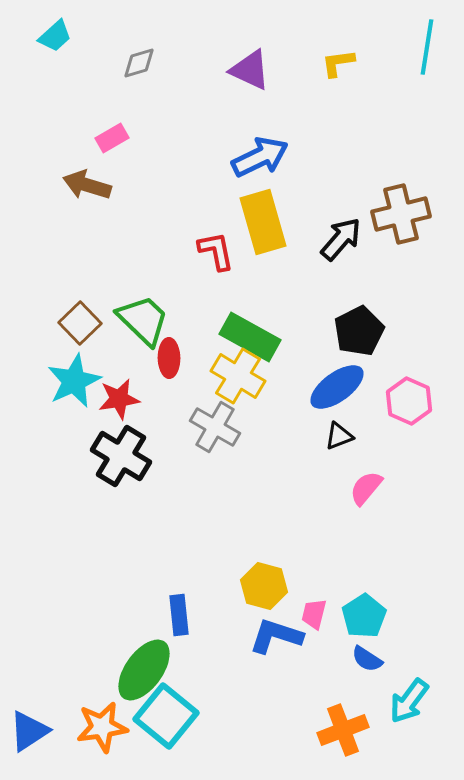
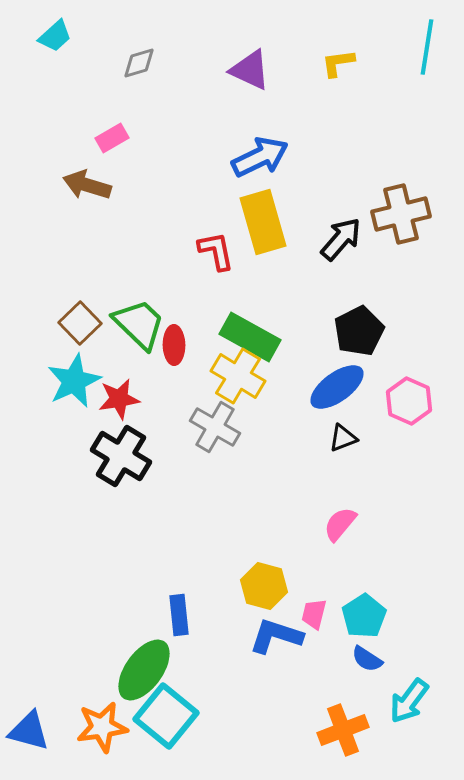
green trapezoid: moved 4 px left, 4 px down
red ellipse: moved 5 px right, 13 px up
black triangle: moved 4 px right, 2 px down
pink semicircle: moved 26 px left, 36 px down
blue triangle: rotated 48 degrees clockwise
